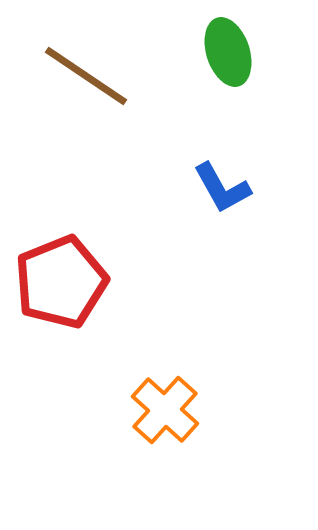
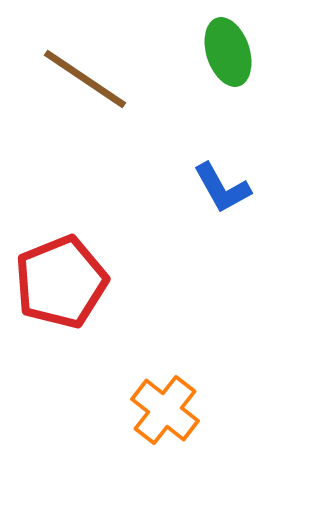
brown line: moved 1 px left, 3 px down
orange cross: rotated 4 degrees counterclockwise
